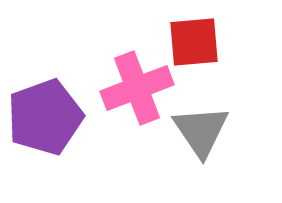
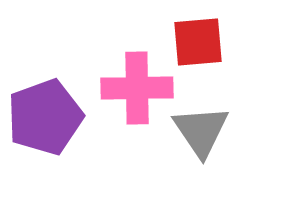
red square: moved 4 px right
pink cross: rotated 20 degrees clockwise
